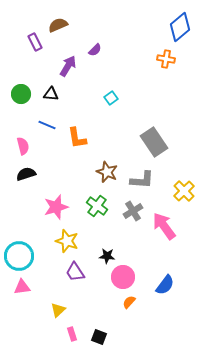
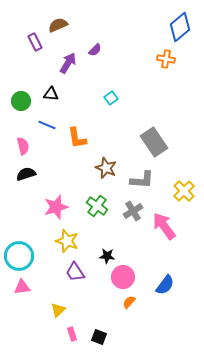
purple arrow: moved 3 px up
green circle: moved 7 px down
brown star: moved 1 px left, 4 px up
